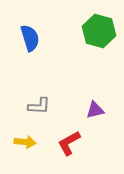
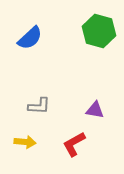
blue semicircle: rotated 64 degrees clockwise
purple triangle: rotated 24 degrees clockwise
red L-shape: moved 5 px right, 1 px down
